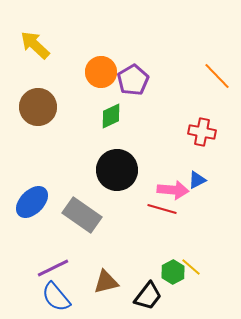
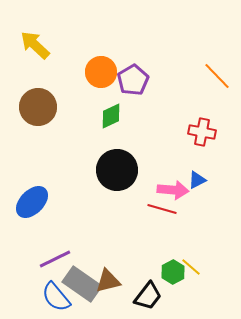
gray rectangle: moved 69 px down
purple line: moved 2 px right, 9 px up
brown triangle: moved 2 px right, 1 px up
